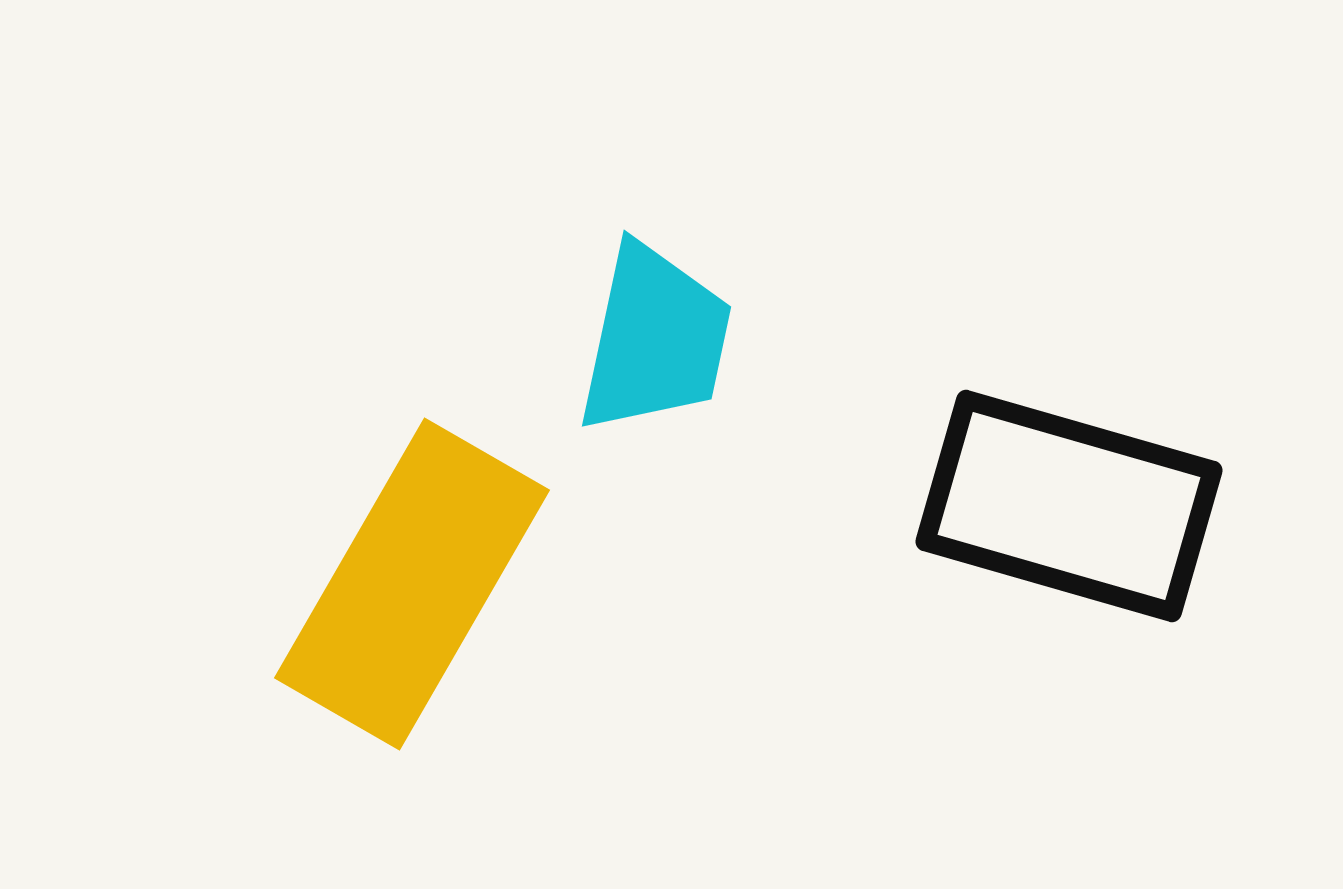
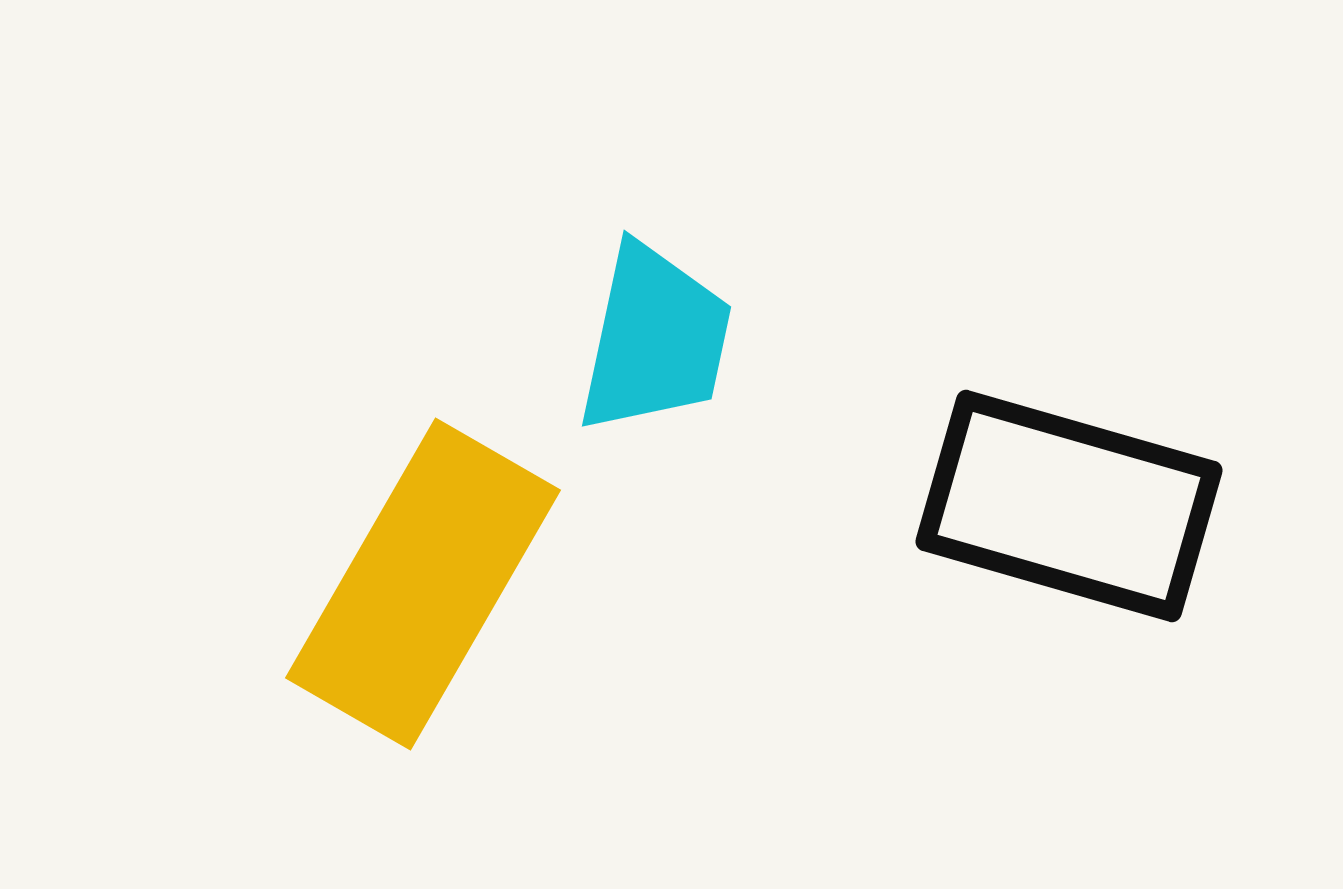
yellow rectangle: moved 11 px right
